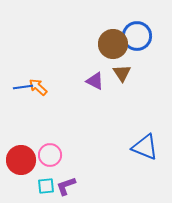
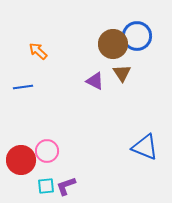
orange arrow: moved 36 px up
pink circle: moved 3 px left, 4 px up
